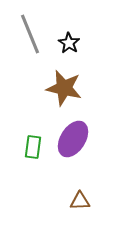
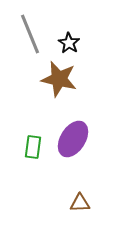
brown star: moved 5 px left, 9 px up
brown triangle: moved 2 px down
